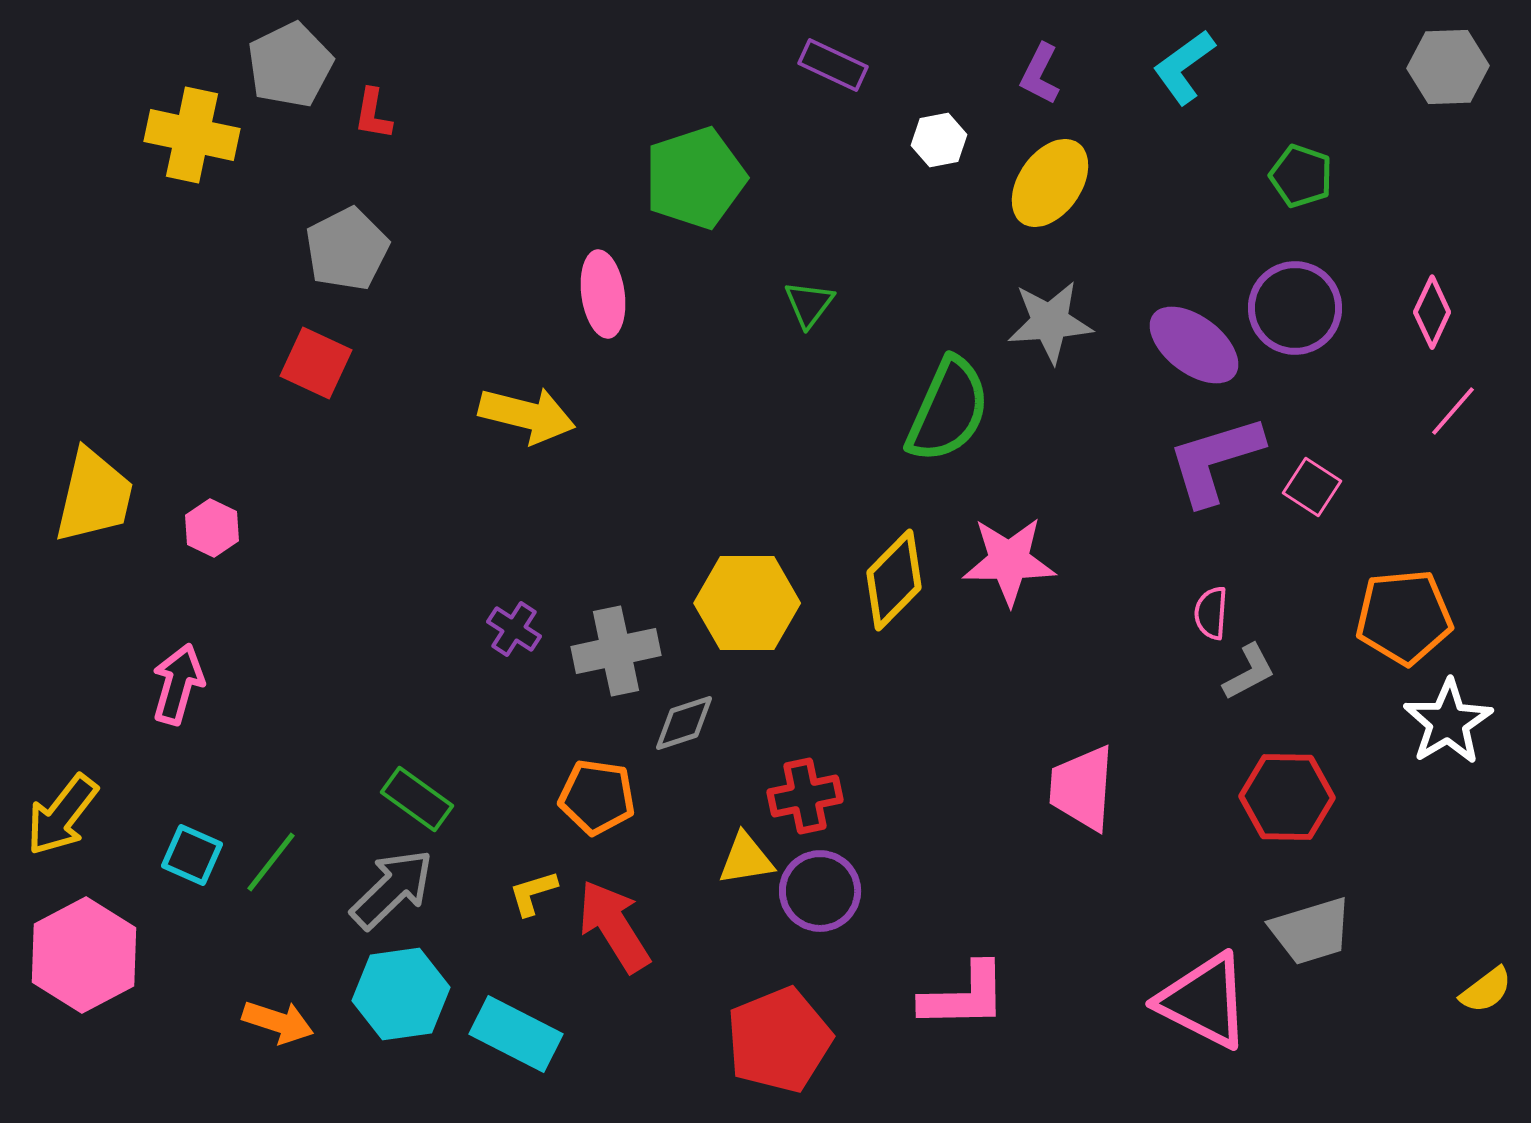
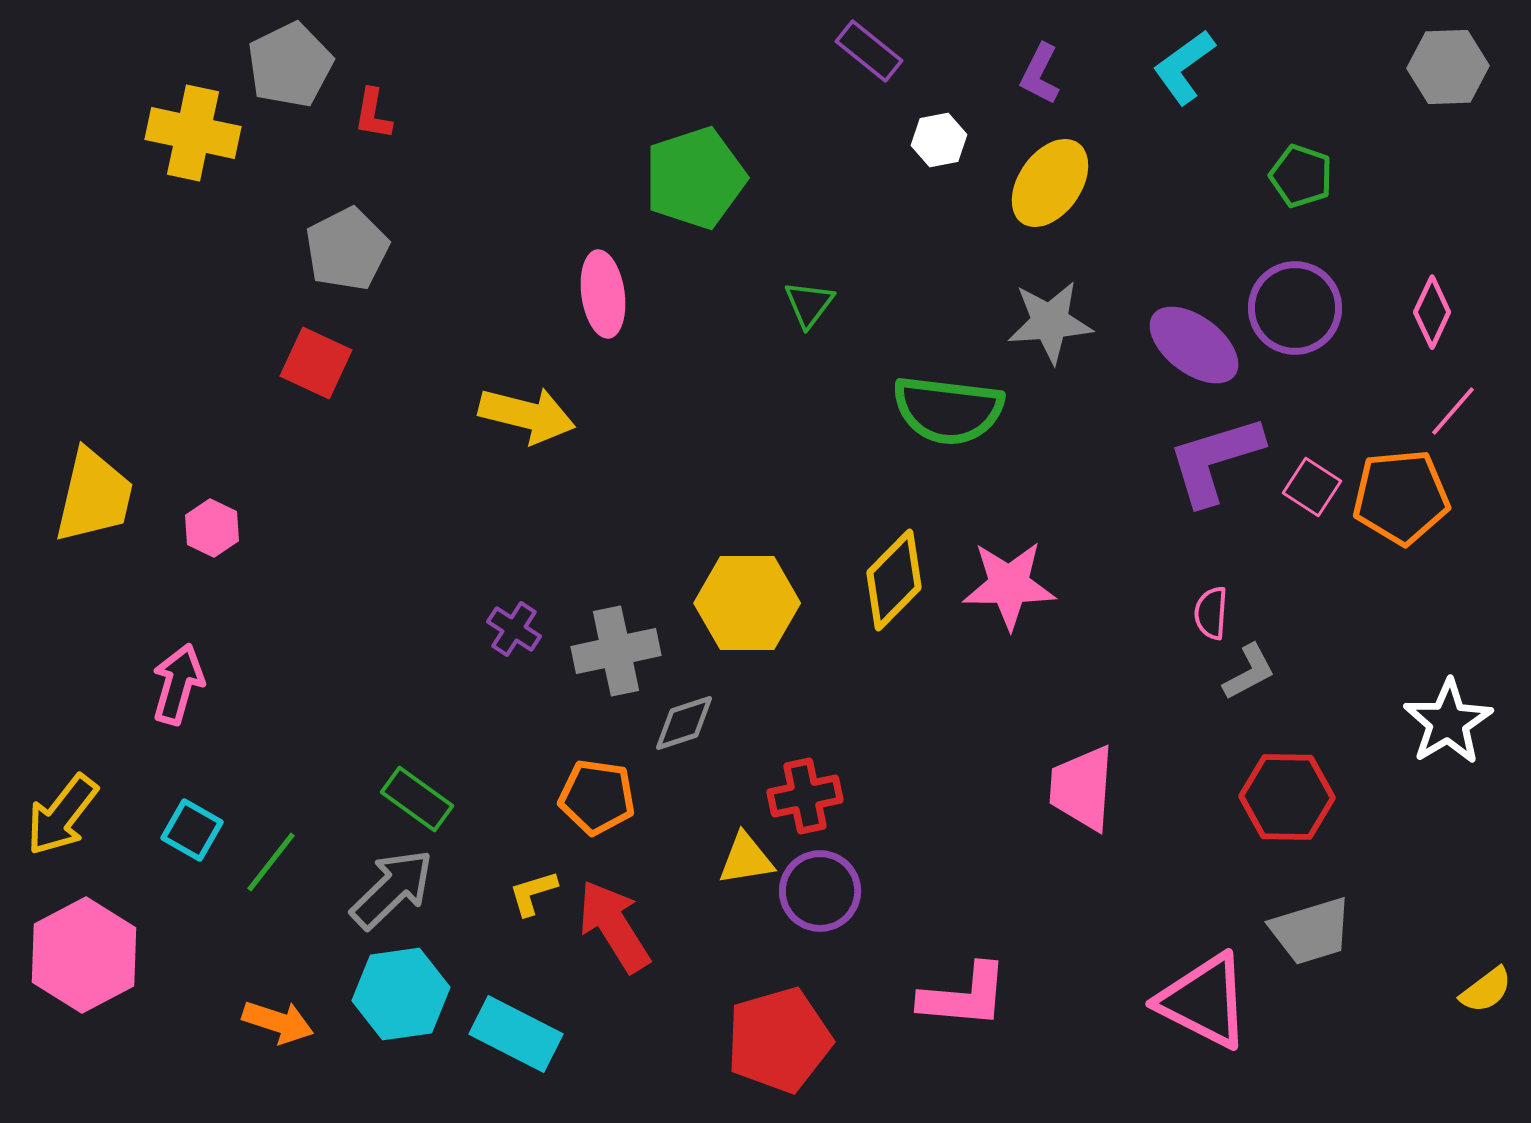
purple rectangle at (833, 65): moved 36 px right, 14 px up; rotated 14 degrees clockwise
yellow cross at (192, 135): moved 1 px right, 2 px up
green semicircle at (948, 410): rotated 73 degrees clockwise
pink star at (1009, 561): moved 24 px down
orange pentagon at (1404, 617): moved 3 px left, 120 px up
cyan square at (192, 855): moved 25 px up; rotated 6 degrees clockwise
pink L-shape at (964, 996): rotated 6 degrees clockwise
red pentagon at (779, 1040): rotated 6 degrees clockwise
